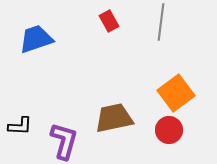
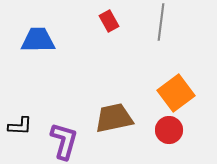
blue trapezoid: moved 2 px right, 1 px down; rotated 18 degrees clockwise
